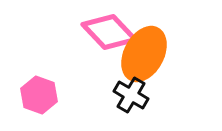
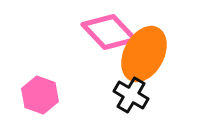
pink hexagon: moved 1 px right
